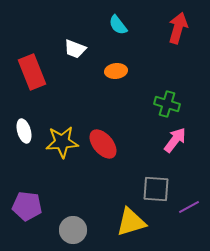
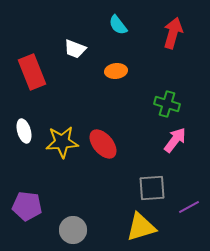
red arrow: moved 5 px left, 5 px down
gray square: moved 4 px left, 1 px up; rotated 8 degrees counterclockwise
yellow triangle: moved 10 px right, 5 px down
